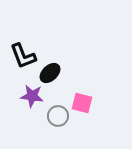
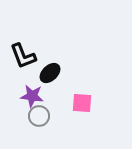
pink square: rotated 10 degrees counterclockwise
gray circle: moved 19 px left
